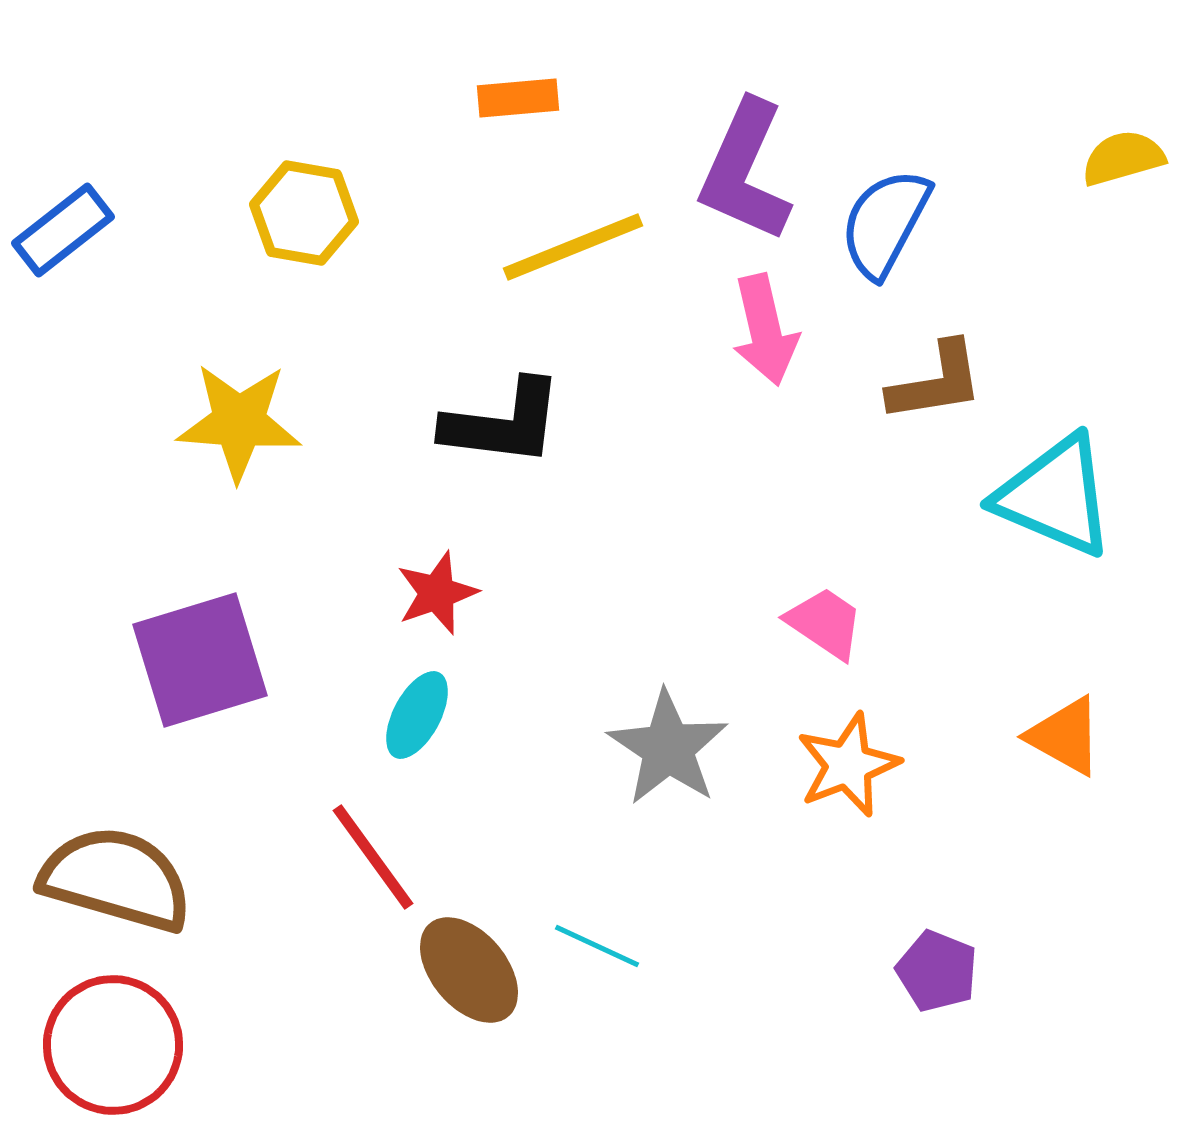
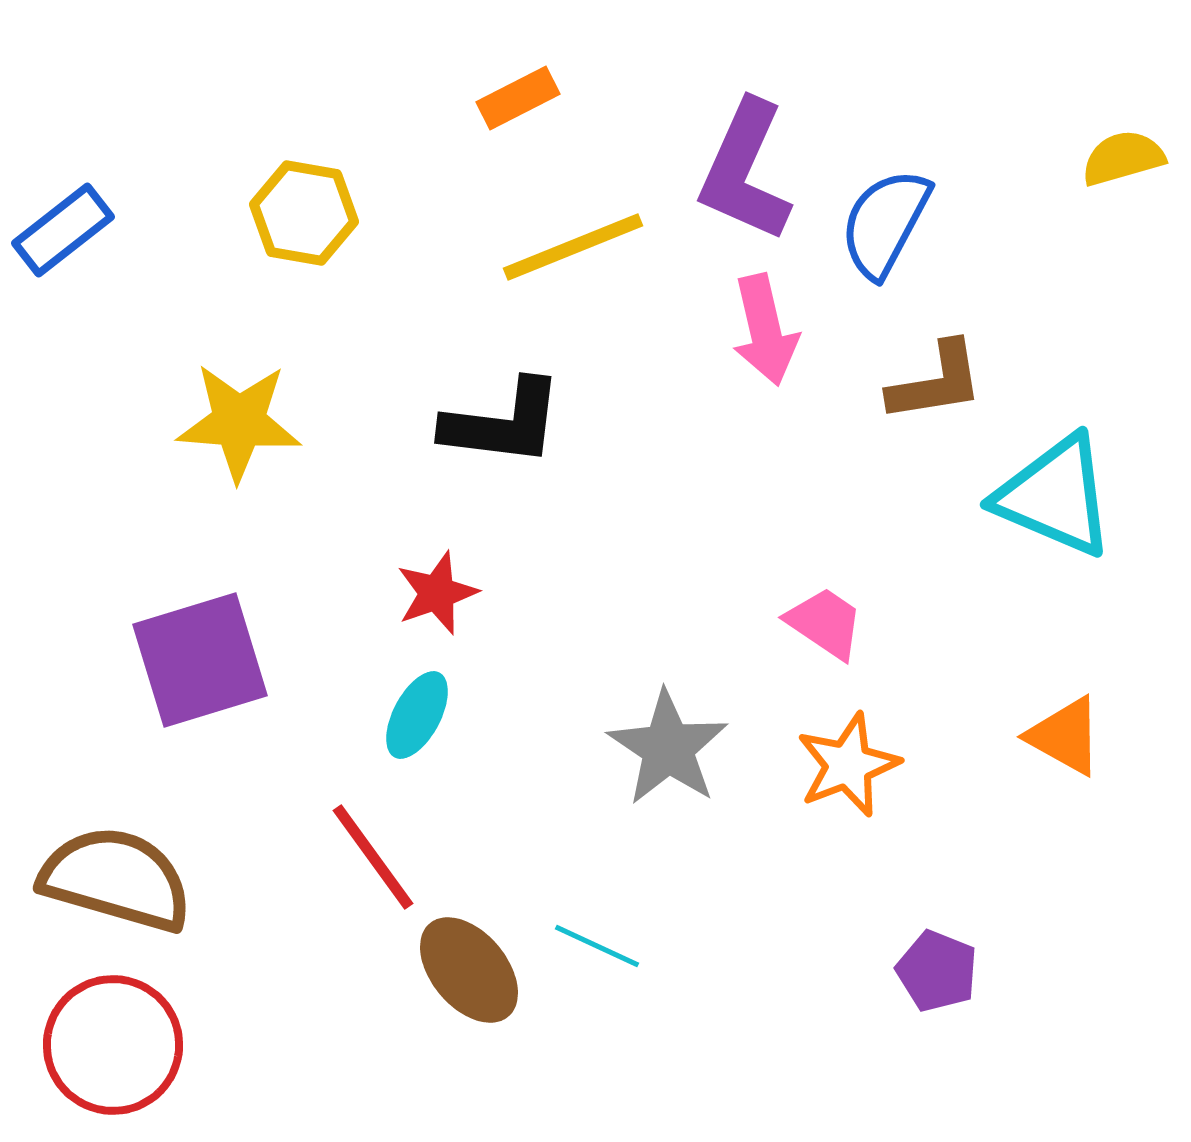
orange rectangle: rotated 22 degrees counterclockwise
